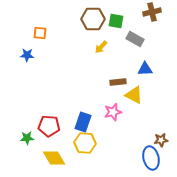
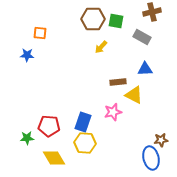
gray rectangle: moved 7 px right, 2 px up
